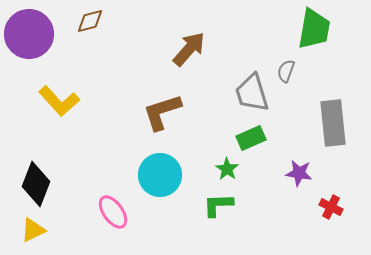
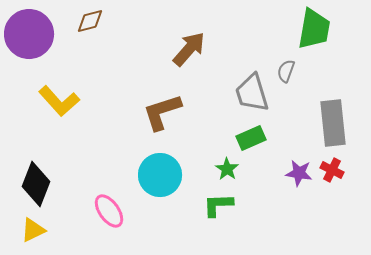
red cross: moved 1 px right, 37 px up
pink ellipse: moved 4 px left, 1 px up
